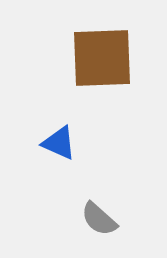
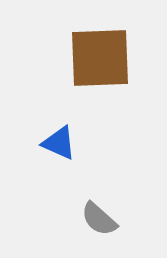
brown square: moved 2 px left
